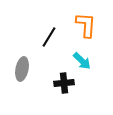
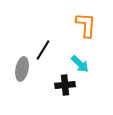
black line: moved 6 px left, 13 px down
cyan arrow: moved 2 px left, 3 px down
black cross: moved 1 px right, 2 px down
